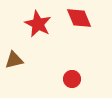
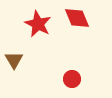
red diamond: moved 2 px left
brown triangle: rotated 48 degrees counterclockwise
